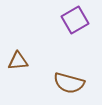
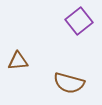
purple square: moved 4 px right, 1 px down; rotated 8 degrees counterclockwise
